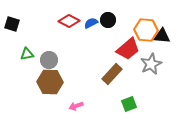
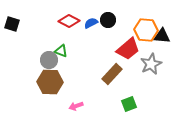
green triangle: moved 34 px right, 3 px up; rotated 32 degrees clockwise
